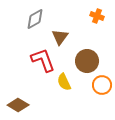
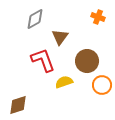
orange cross: moved 1 px right, 1 px down
yellow semicircle: rotated 96 degrees clockwise
brown diamond: rotated 50 degrees counterclockwise
